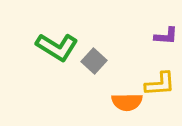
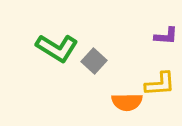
green L-shape: moved 1 px down
